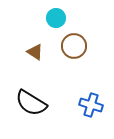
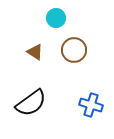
brown circle: moved 4 px down
black semicircle: rotated 68 degrees counterclockwise
